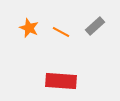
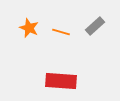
orange line: rotated 12 degrees counterclockwise
